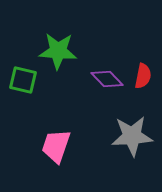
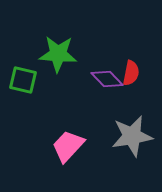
green star: moved 3 px down
red semicircle: moved 12 px left, 3 px up
gray star: rotated 6 degrees counterclockwise
pink trapezoid: moved 12 px right; rotated 24 degrees clockwise
